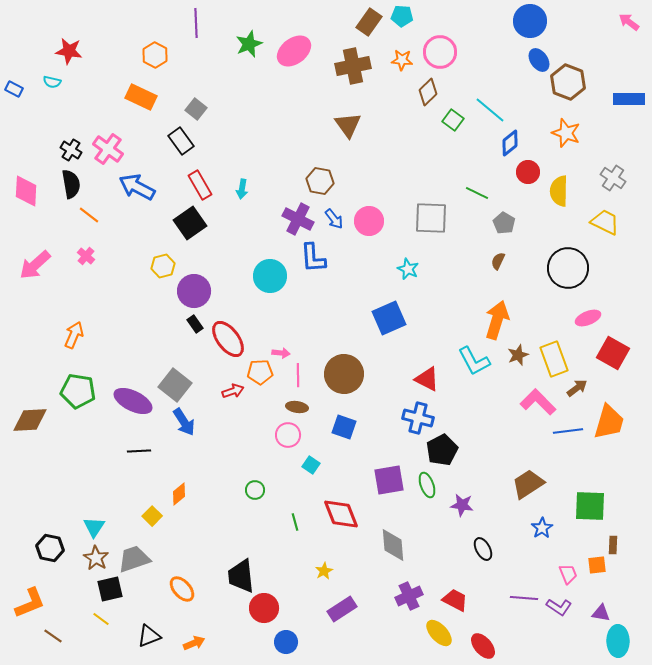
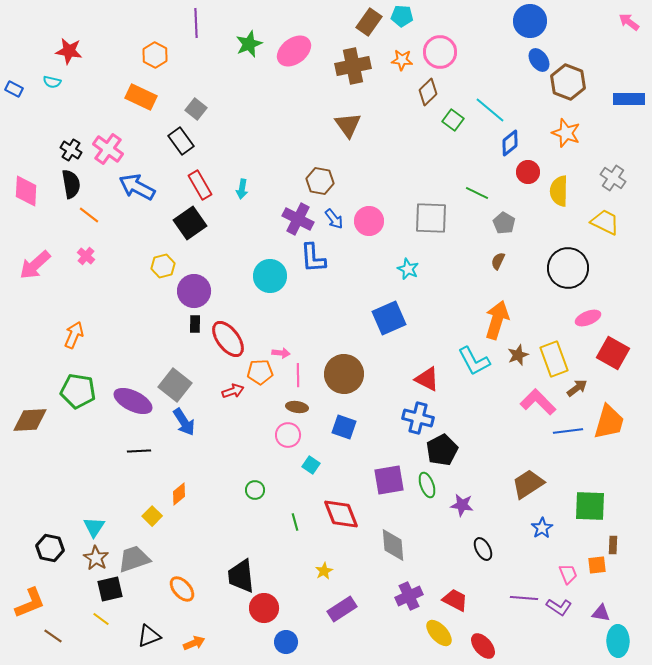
black rectangle at (195, 324): rotated 36 degrees clockwise
